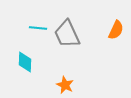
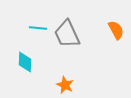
orange semicircle: rotated 54 degrees counterclockwise
